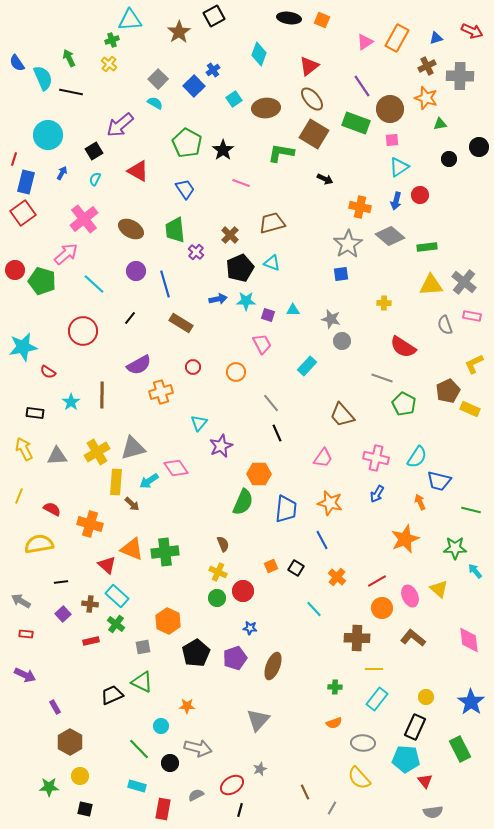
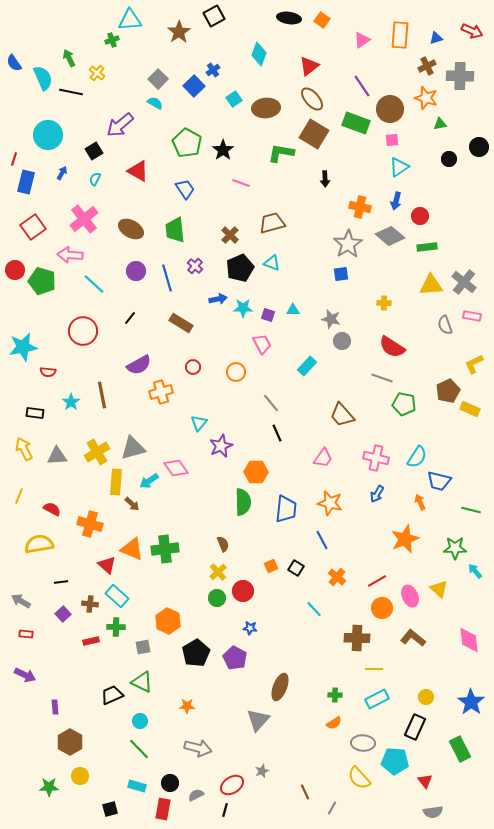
orange square at (322, 20): rotated 14 degrees clockwise
orange rectangle at (397, 38): moved 3 px right, 3 px up; rotated 24 degrees counterclockwise
pink triangle at (365, 42): moved 3 px left, 2 px up
blue semicircle at (17, 63): moved 3 px left
yellow cross at (109, 64): moved 12 px left, 9 px down
black arrow at (325, 179): rotated 63 degrees clockwise
red circle at (420, 195): moved 21 px down
red square at (23, 213): moved 10 px right, 14 px down
purple cross at (196, 252): moved 1 px left, 14 px down
pink arrow at (66, 254): moved 4 px right, 1 px down; rotated 135 degrees counterclockwise
blue line at (165, 284): moved 2 px right, 6 px up
cyan star at (246, 301): moved 3 px left, 7 px down
red semicircle at (403, 347): moved 11 px left
red semicircle at (48, 372): rotated 28 degrees counterclockwise
brown line at (102, 395): rotated 12 degrees counterclockwise
green pentagon at (404, 404): rotated 15 degrees counterclockwise
orange hexagon at (259, 474): moved 3 px left, 2 px up
green semicircle at (243, 502): rotated 24 degrees counterclockwise
green cross at (165, 552): moved 3 px up
yellow cross at (218, 572): rotated 24 degrees clockwise
green cross at (116, 624): moved 3 px down; rotated 36 degrees counterclockwise
purple pentagon at (235, 658): rotated 25 degrees counterclockwise
brown ellipse at (273, 666): moved 7 px right, 21 px down
green cross at (335, 687): moved 8 px down
cyan rectangle at (377, 699): rotated 25 degrees clockwise
purple rectangle at (55, 707): rotated 24 degrees clockwise
orange semicircle at (334, 723): rotated 14 degrees counterclockwise
cyan circle at (161, 726): moved 21 px left, 5 px up
cyan pentagon at (406, 759): moved 11 px left, 2 px down
black circle at (170, 763): moved 20 px down
gray star at (260, 769): moved 2 px right, 2 px down
black square at (85, 809): moved 25 px right; rotated 28 degrees counterclockwise
black line at (240, 810): moved 15 px left
